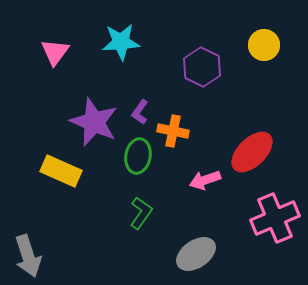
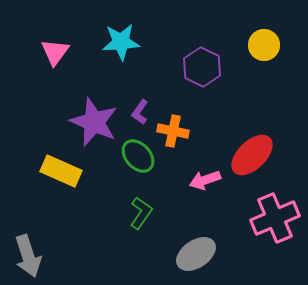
red ellipse: moved 3 px down
green ellipse: rotated 52 degrees counterclockwise
